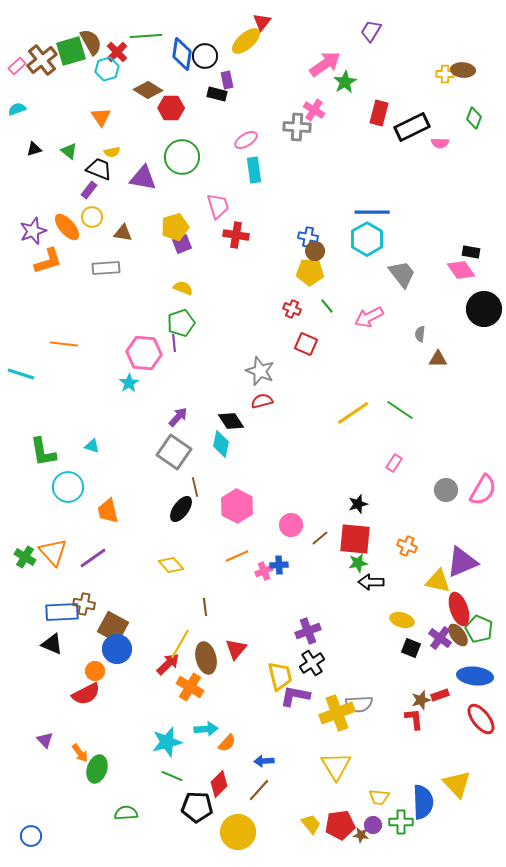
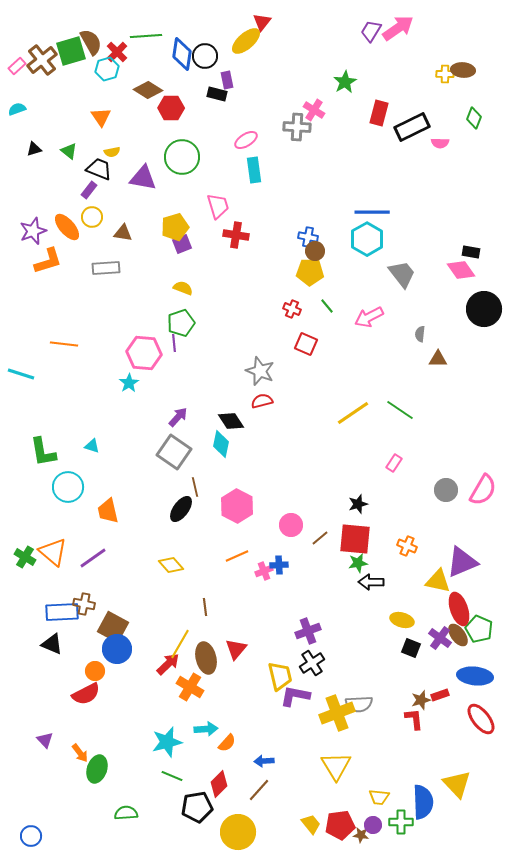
pink arrow at (325, 64): moved 73 px right, 36 px up
orange triangle at (53, 552): rotated 8 degrees counterclockwise
black pentagon at (197, 807): rotated 12 degrees counterclockwise
